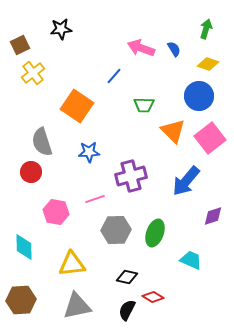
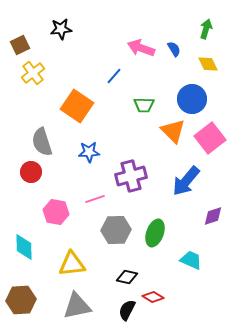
yellow diamond: rotated 45 degrees clockwise
blue circle: moved 7 px left, 3 px down
